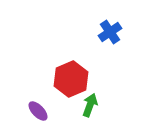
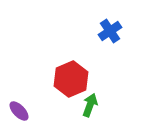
blue cross: moved 1 px up
purple ellipse: moved 19 px left
